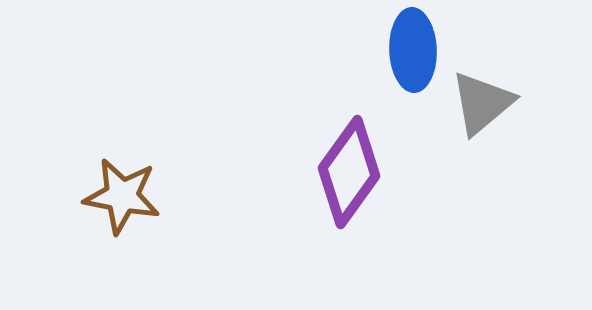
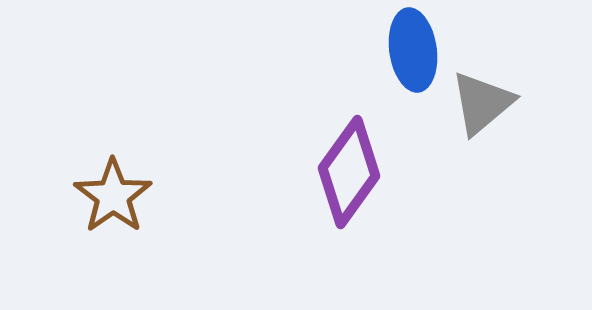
blue ellipse: rotated 6 degrees counterclockwise
brown star: moved 9 px left; rotated 26 degrees clockwise
